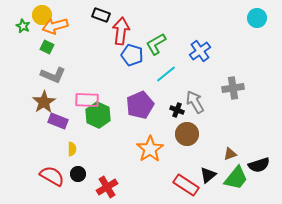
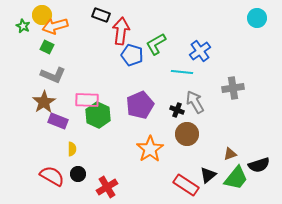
cyan line: moved 16 px right, 2 px up; rotated 45 degrees clockwise
